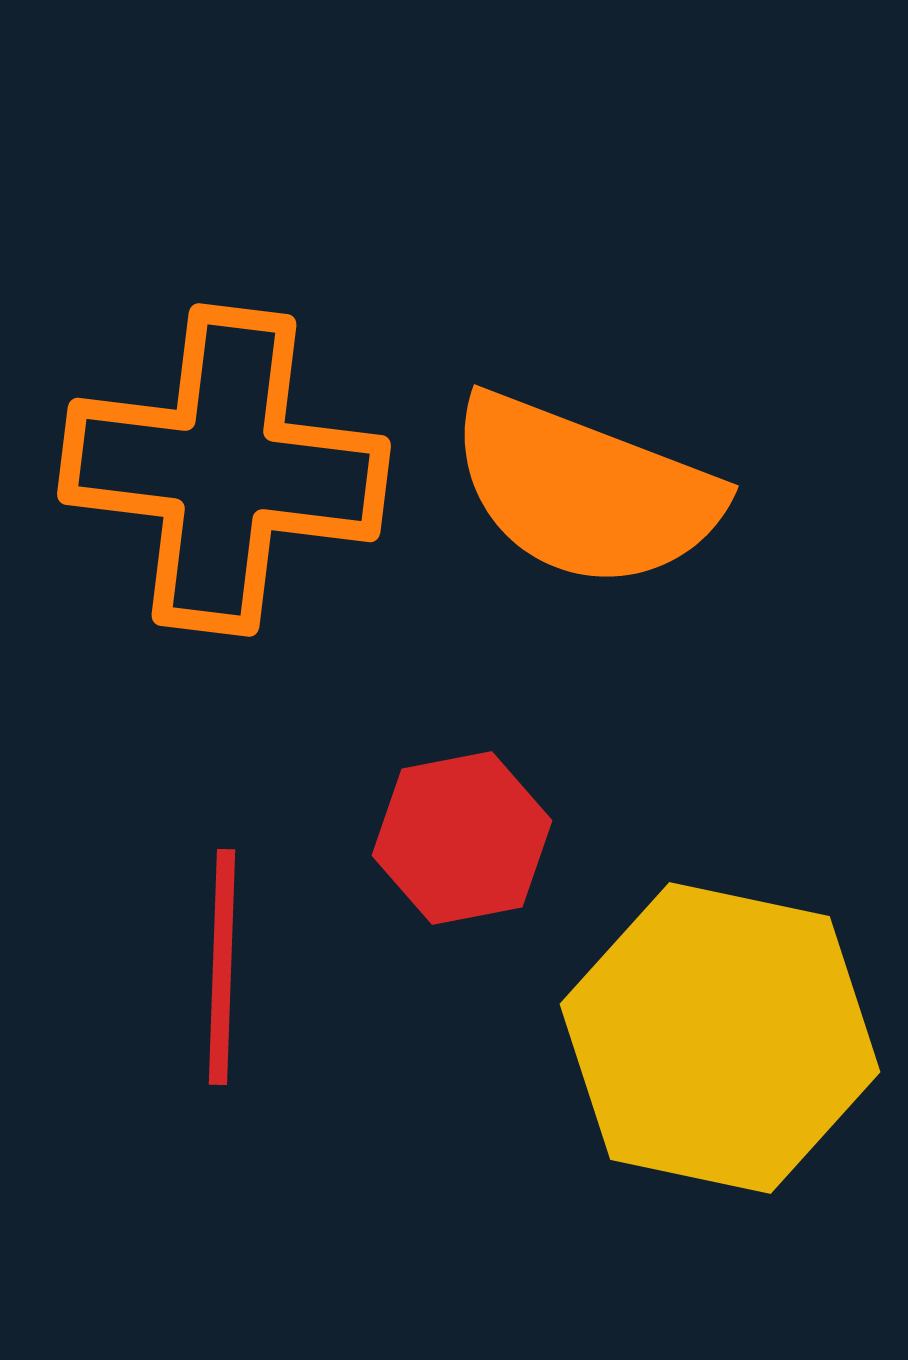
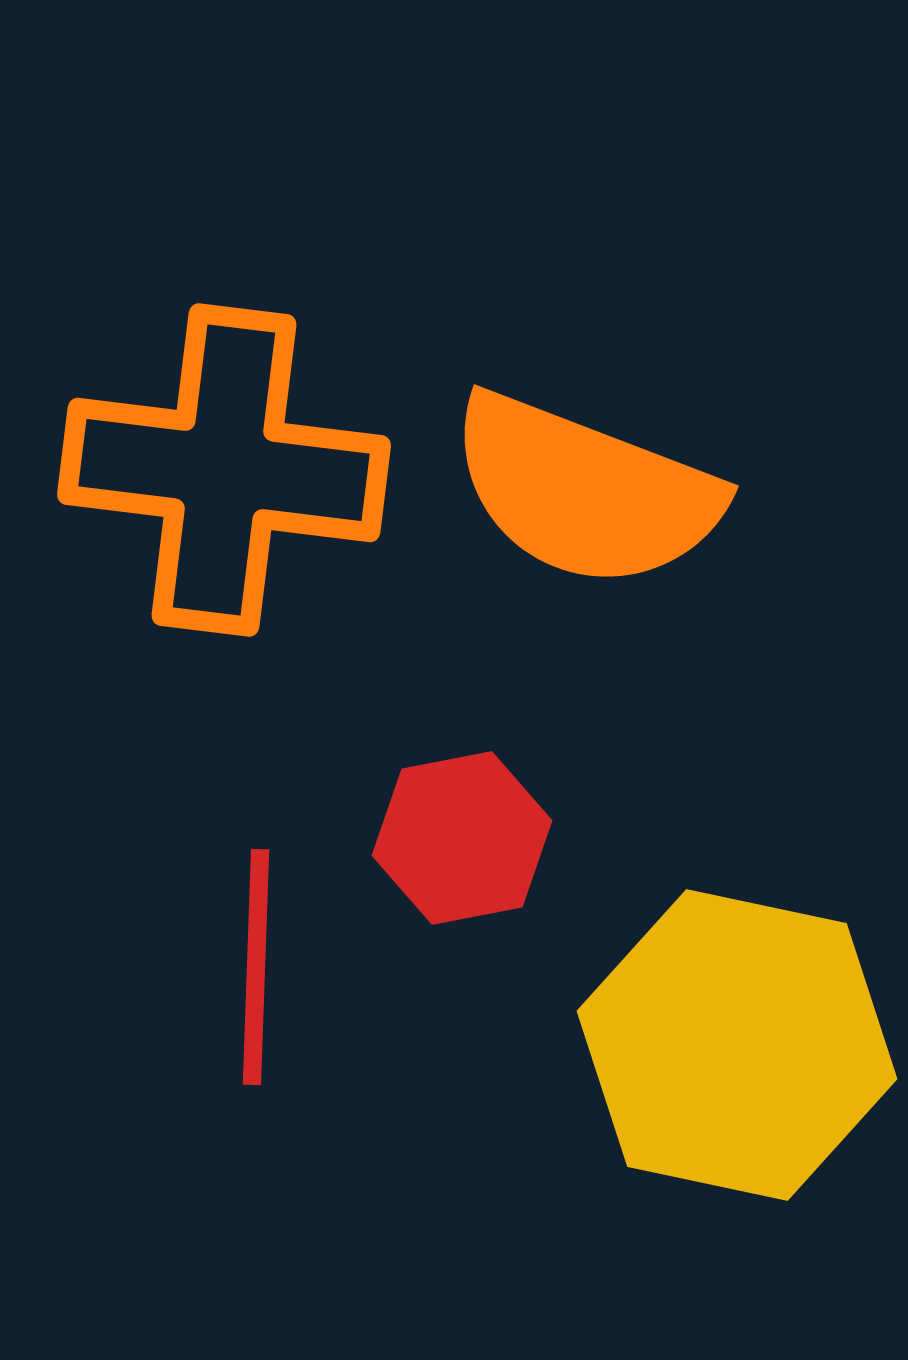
red line: moved 34 px right
yellow hexagon: moved 17 px right, 7 px down
